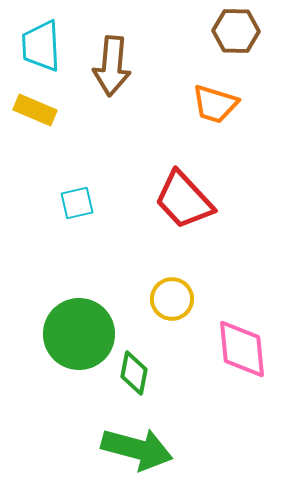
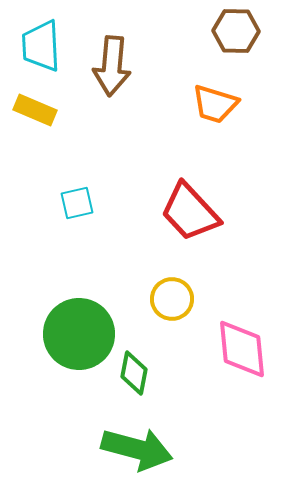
red trapezoid: moved 6 px right, 12 px down
